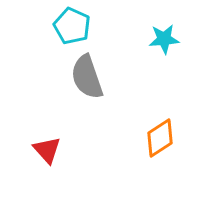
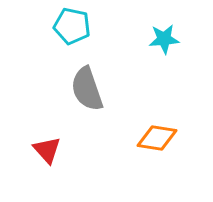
cyan pentagon: rotated 12 degrees counterclockwise
gray semicircle: moved 12 px down
orange diamond: moved 3 px left; rotated 42 degrees clockwise
